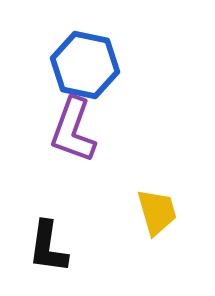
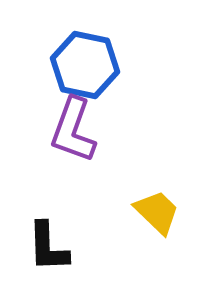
yellow trapezoid: rotated 30 degrees counterclockwise
black L-shape: rotated 10 degrees counterclockwise
